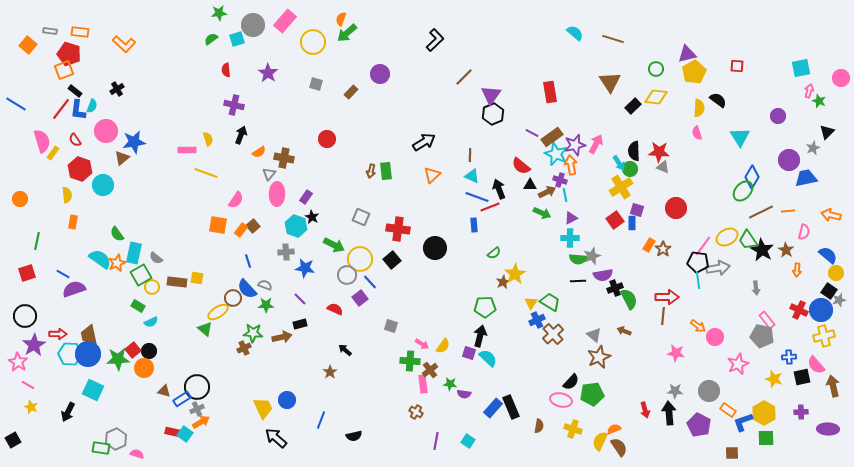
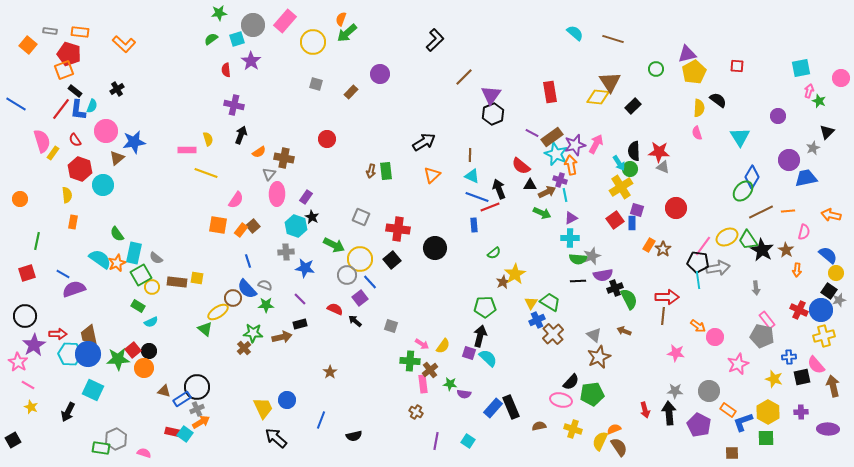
purple star at (268, 73): moved 17 px left, 12 px up
yellow diamond at (656, 97): moved 58 px left
brown triangle at (122, 158): moved 5 px left
brown cross at (244, 348): rotated 16 degrees counterclockwise
black arrow at (345, 350): moved 10 px right, 29 px up
yellow hexagon at (764, 413): moved 4 px right, 1 px up
brown semicircle at (539, 426): rotated 112 degrees counterclockwise
pink semicircle at (137, 454): moved 7 px right, 1 px up
